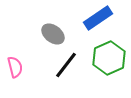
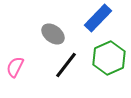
blue rectangle: rotated 12 degrees counterclockwise
pink semicircle: rotated 140 degrees counterclockwise
